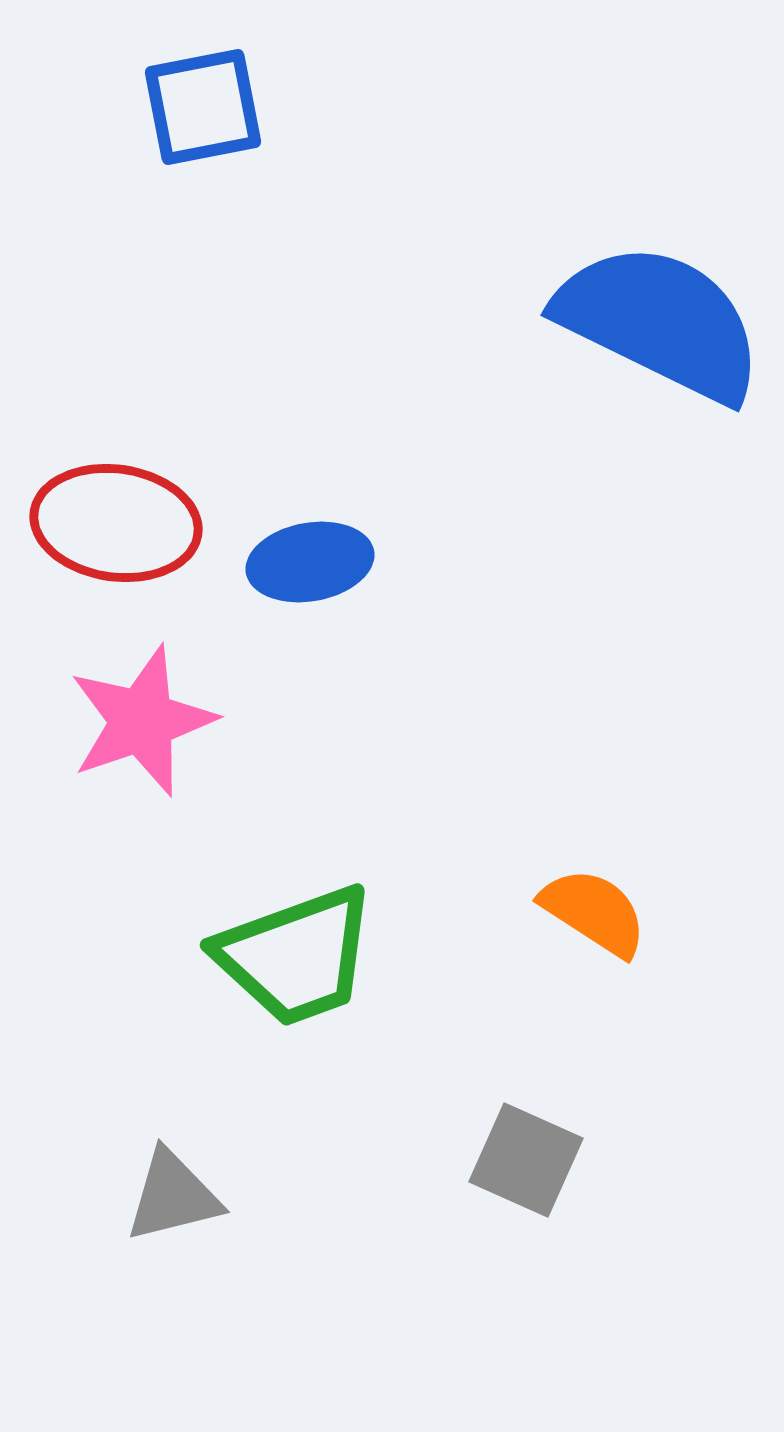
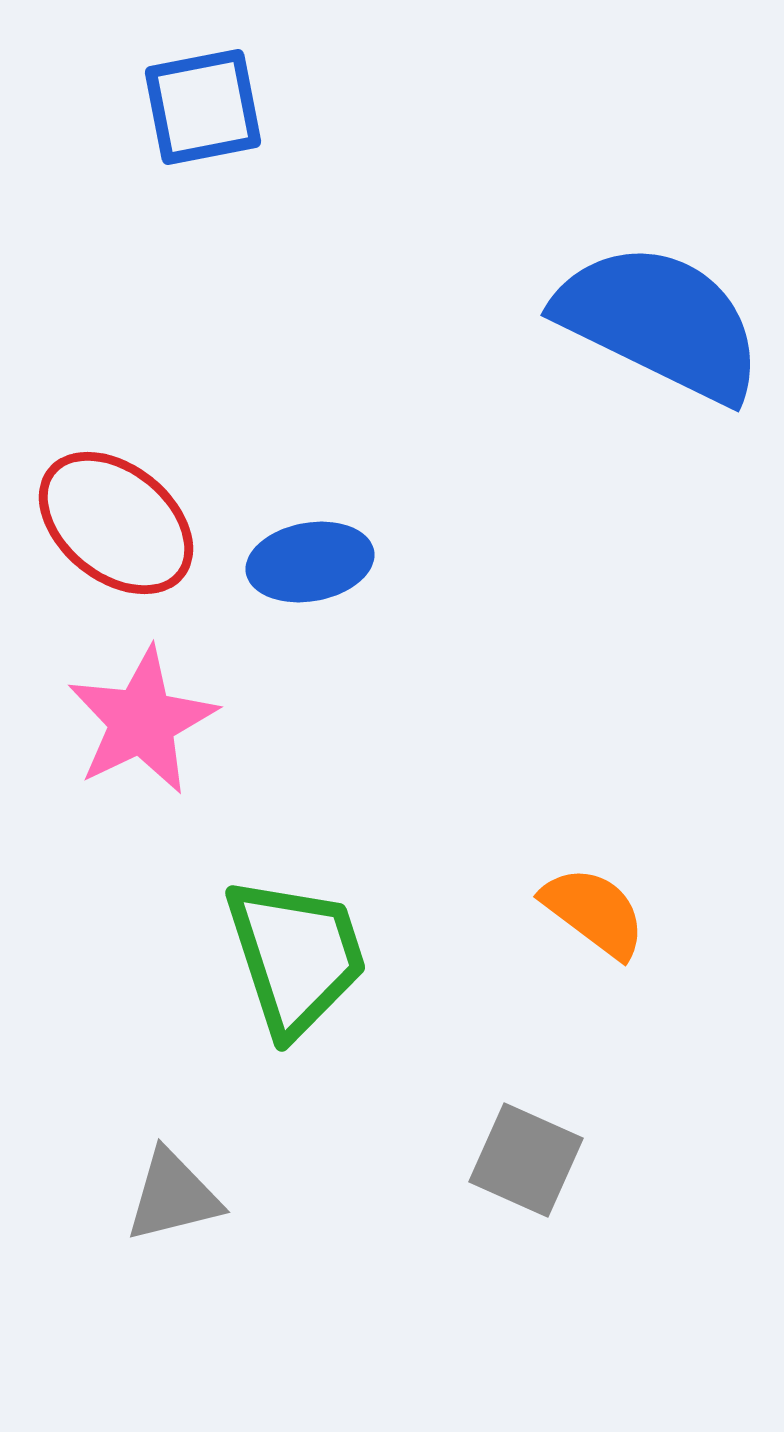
red ellipse: rotated 31 degrees clockwise
pink star: rotated 7 degrees counterclockwise
orange semicircle: rotated 4 degrees clockwise
green trapezoid: rotated 88 degrees counterclockwise
